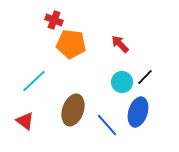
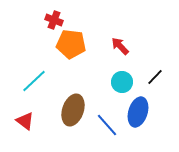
red arrow: moved 2 px down
black line: moved 10 px right
